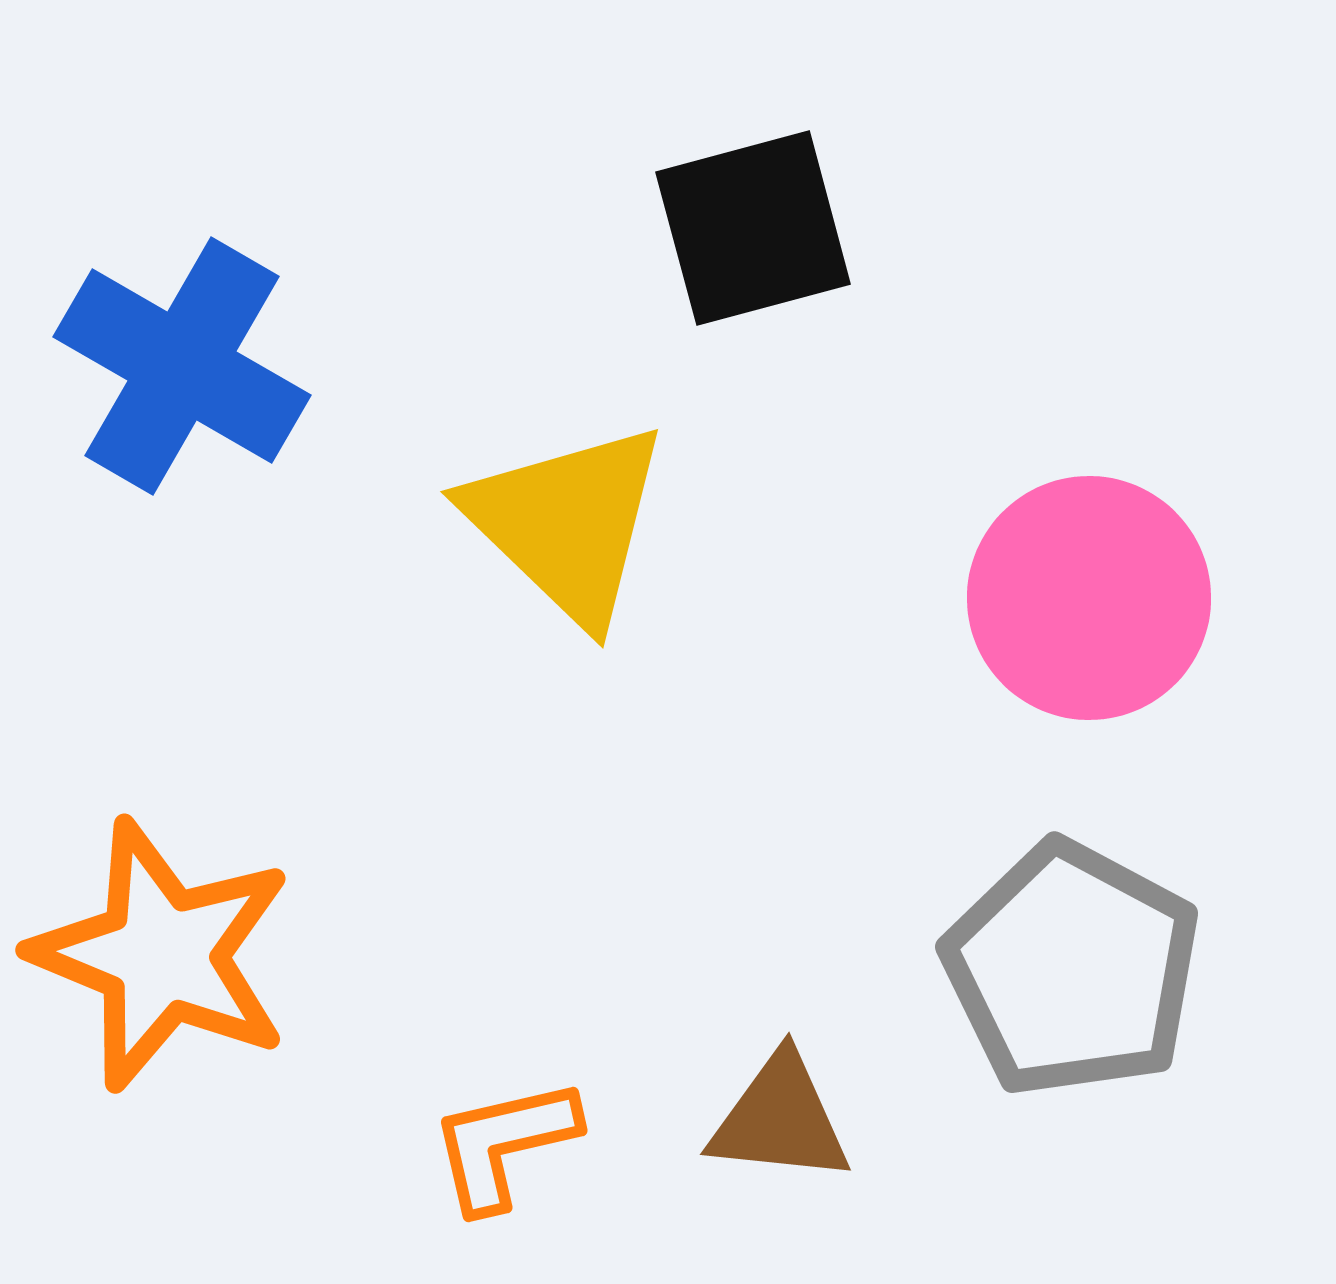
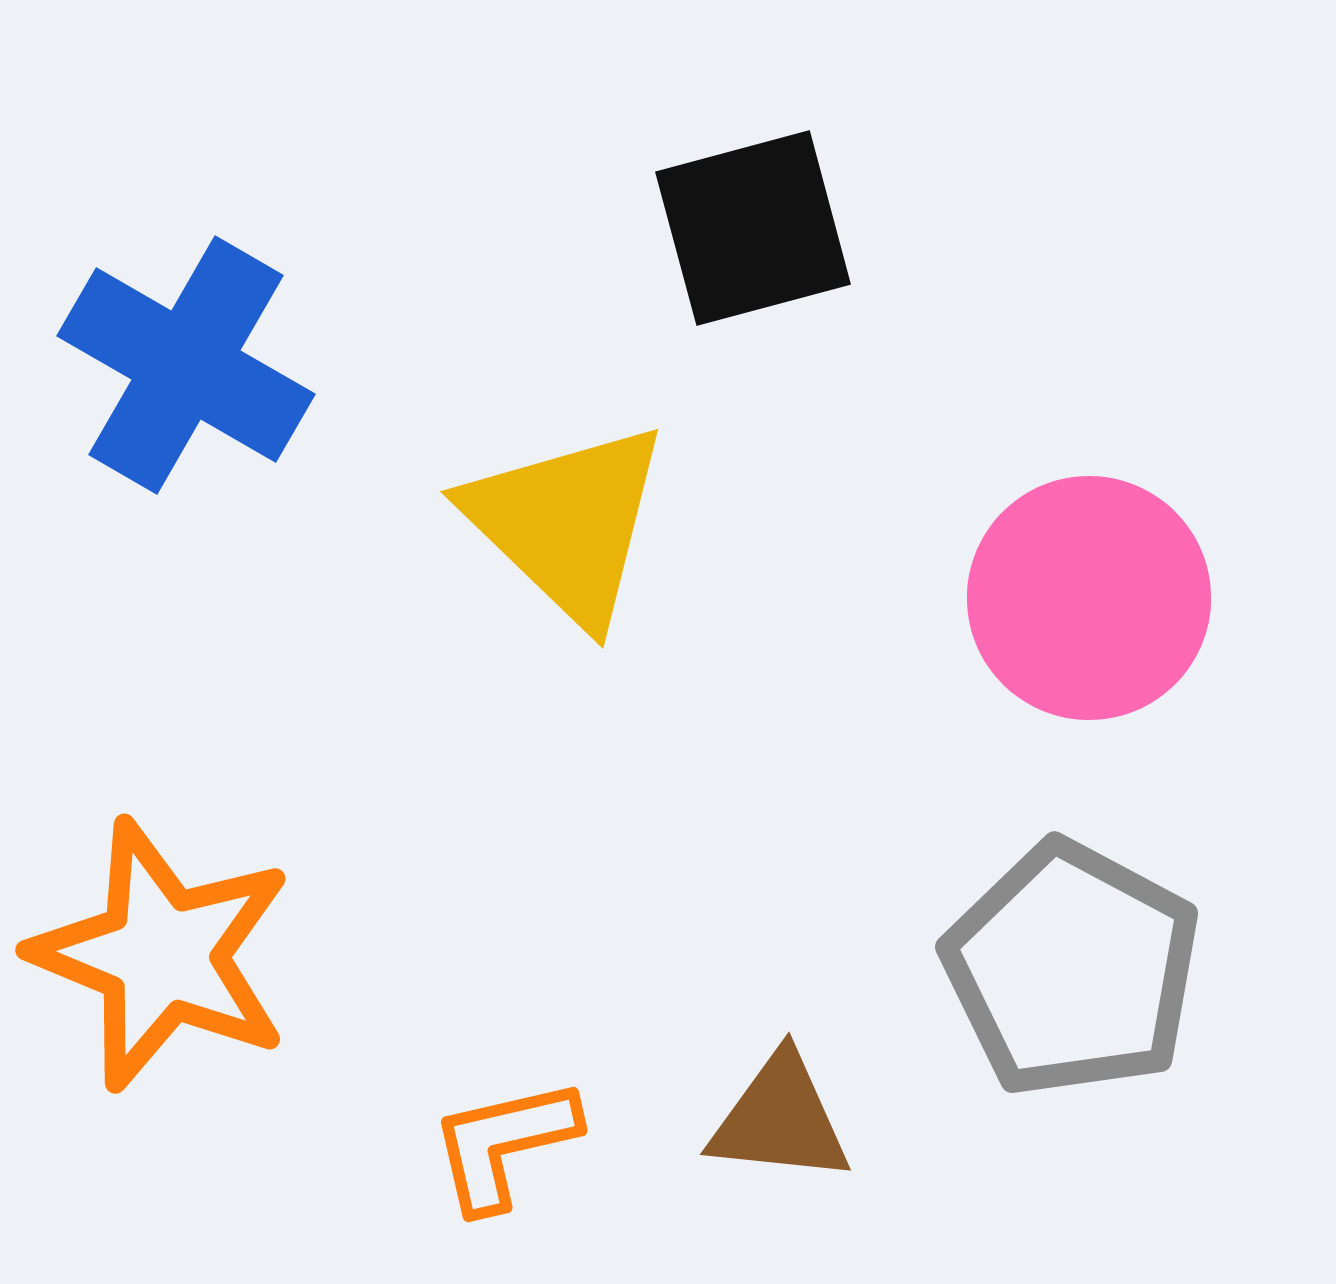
blue cross: moved 4 px right, 1 px up
